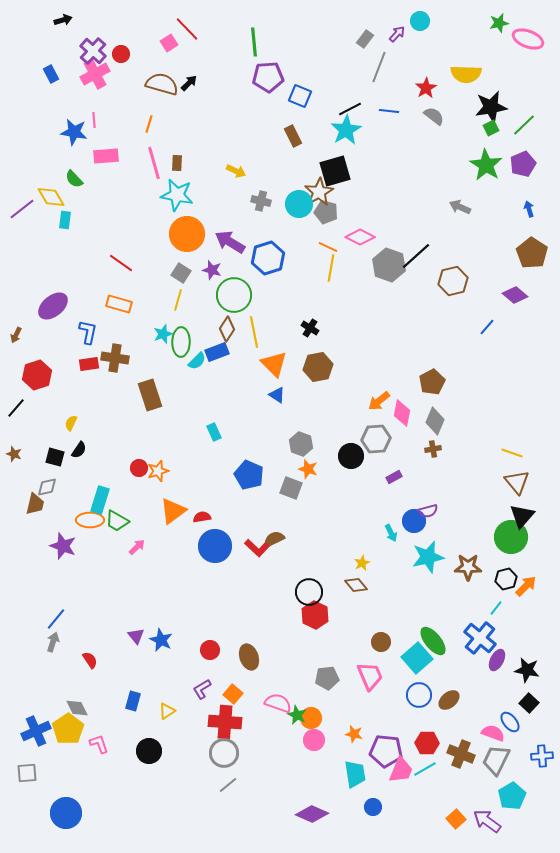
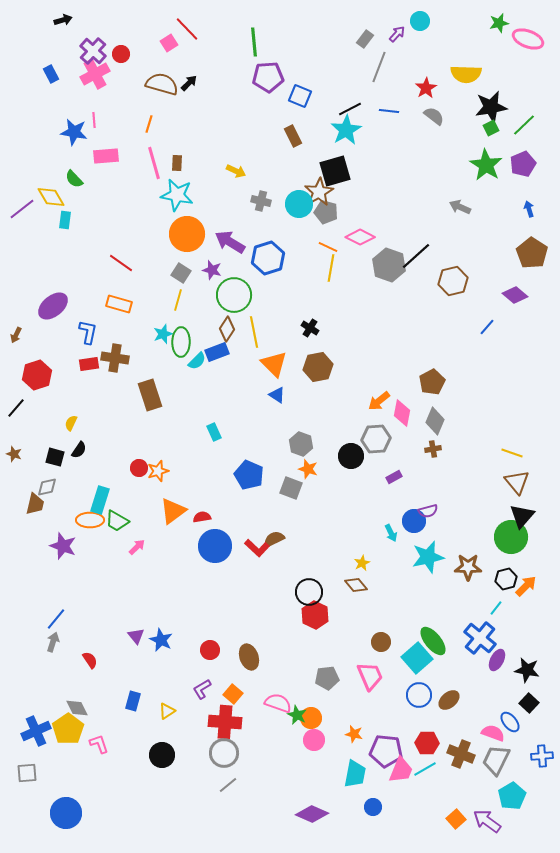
black circle at (149, 751): moved 13 px right, 4 px down
cyan trapezoid at (355, 774): rotated 20 degrees clockwise
